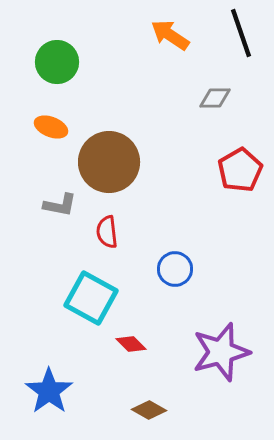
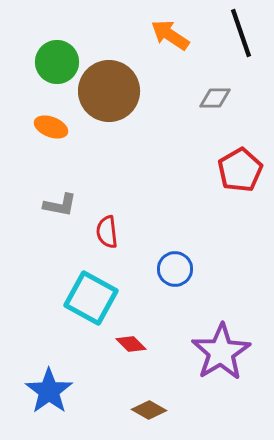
brown circle: moved 71 px up
purple star: rotated 16 degrees counterclockwise
